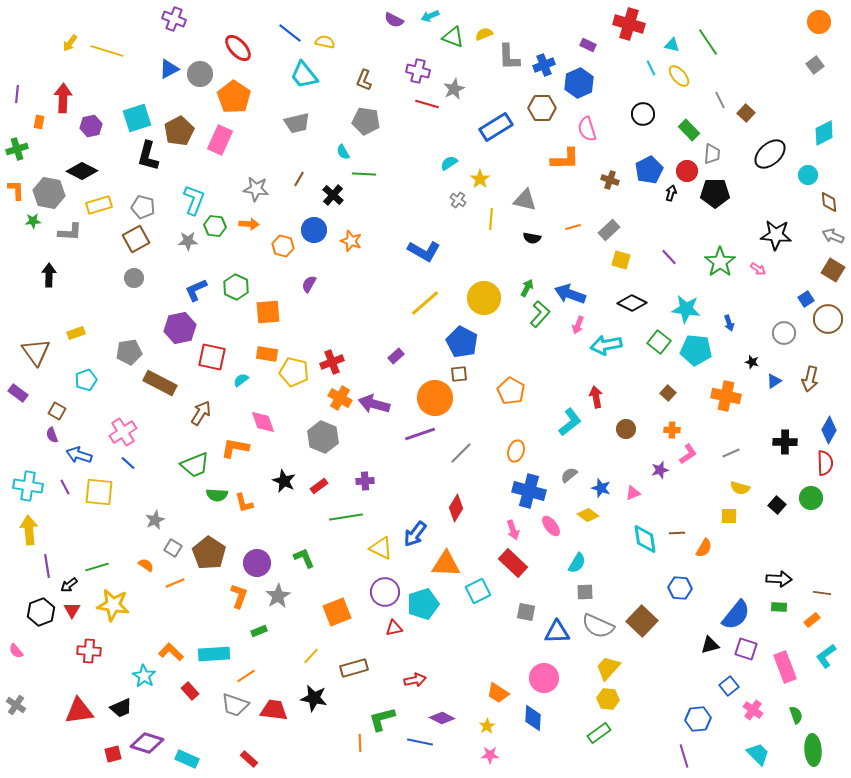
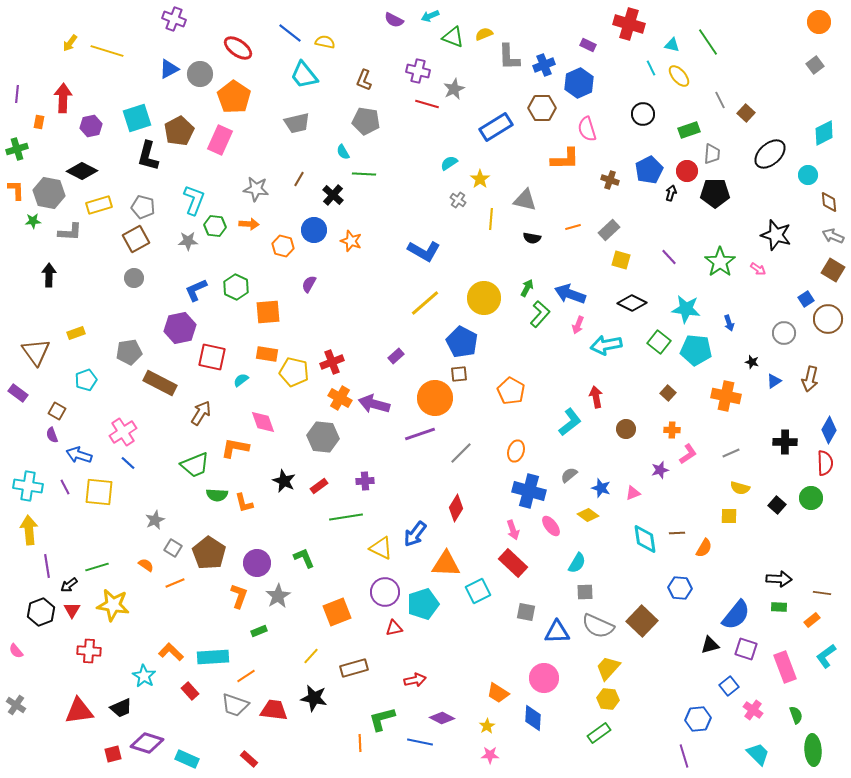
red ellipse at (238, 48): rotated 12 degrees counterclockwise
green rectangle at (689, 130): rotated 65 degrees counterclockwise
black star at (776, 235): rotated 12 degrees clockwise
gray hexagon at (323, 437): rotated 16 degrees counterclockwise
cyan rectangle at (214, 654): moved 1 px left, 3 px down
